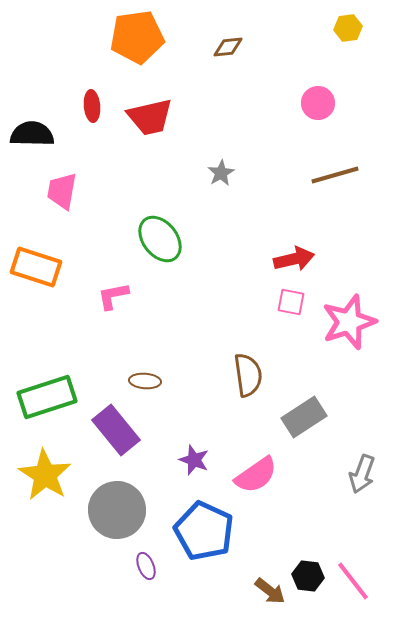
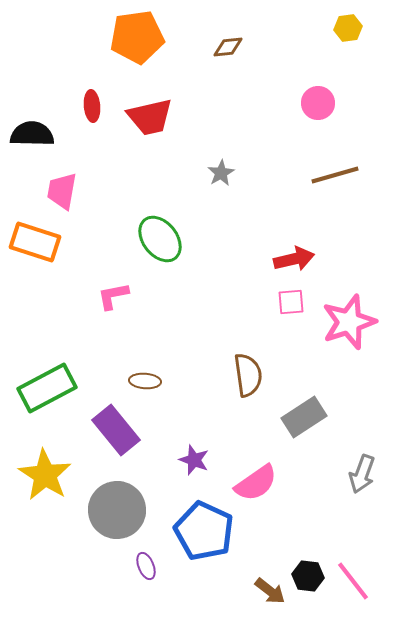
orange rectangle: moved 1 px left, 25 px up
pink square: rotated 16 degrees counterclockwise
green rectangle: moved 9 px up; rotated 10 degrees counterclockwise
pink semicircle: moved 8 px down
